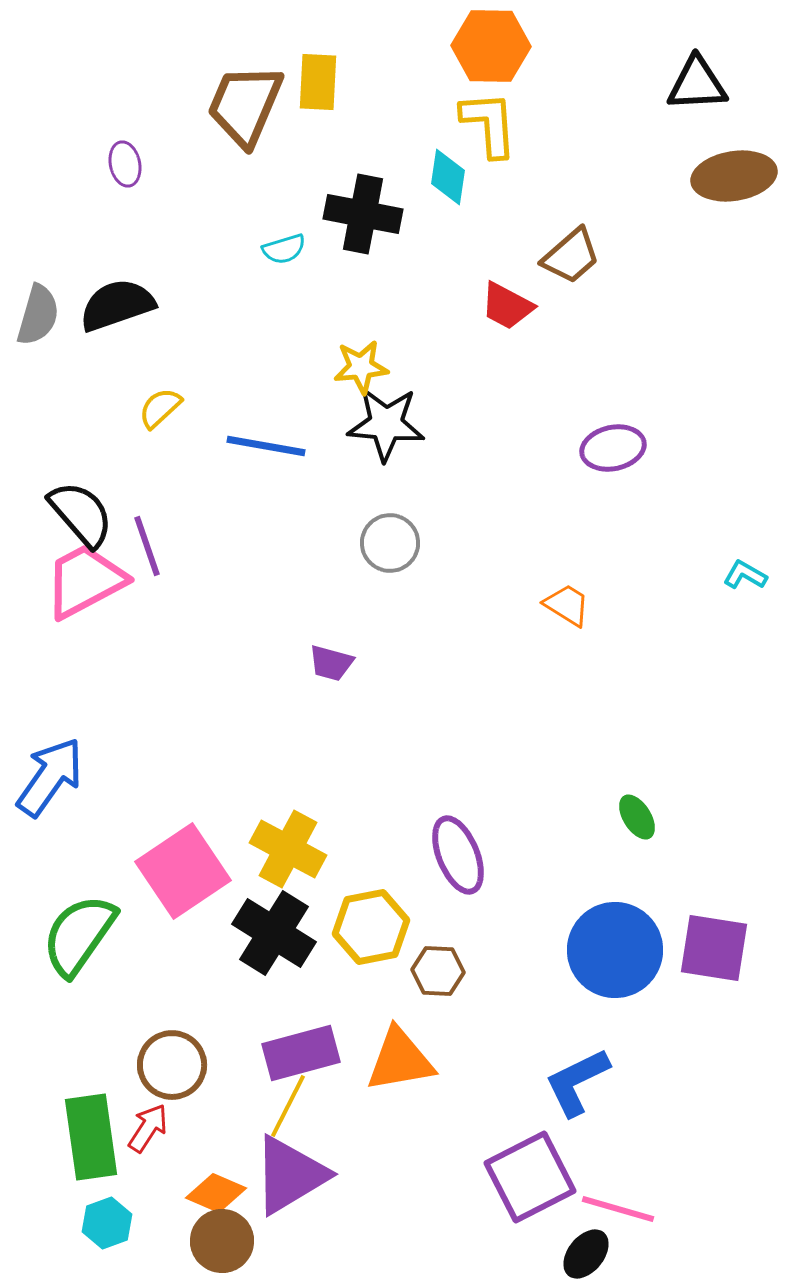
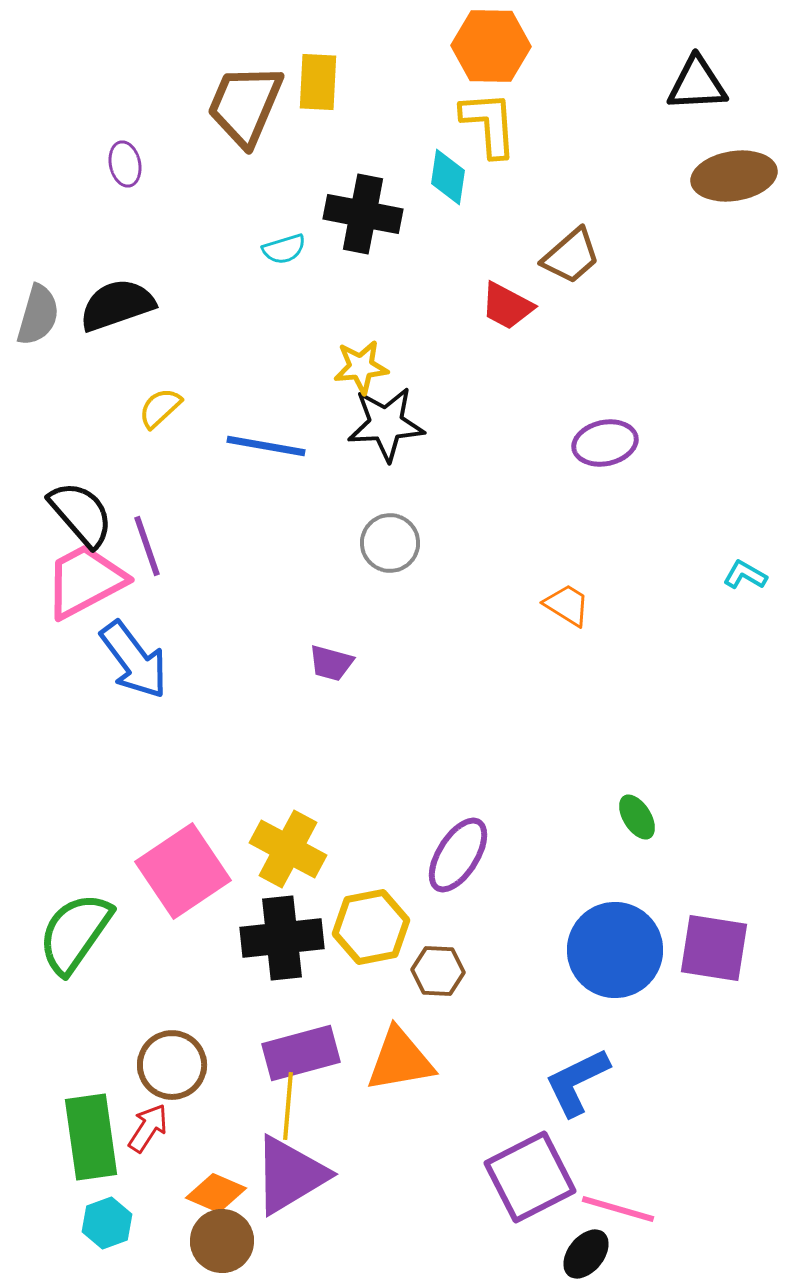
black star at (386, 424): rotated 8 degrees counterclockwise
purple ellipse at (613, 448): moved 8 px left, 5 px up
blue arrow at (50, 777): moved 84 px right, 117 px up; rotated 108 degrees clockwise
purple ellipse at (458, 855): rotated 54 degrees clockwise
black cross at (274, 933): moved 8 px right, 5 px down; rotated 38 degrees counterclockwise
green semicircle at (79, 935): moved 4 px left, 2 px up
yellow line at (288, 1106): rotated 22 degrees counterclockwise
